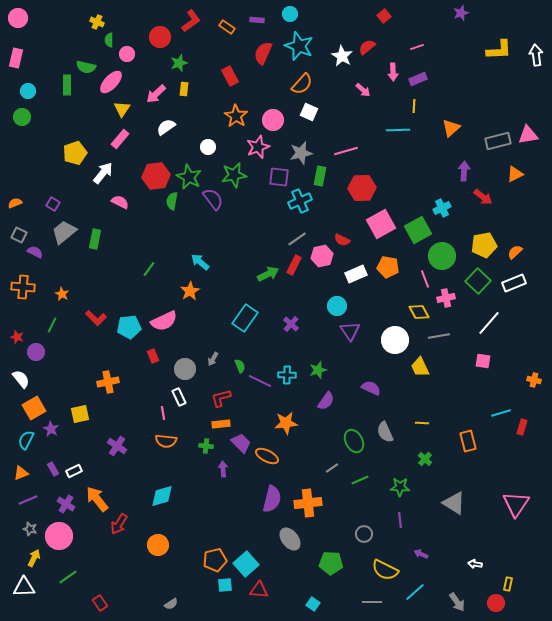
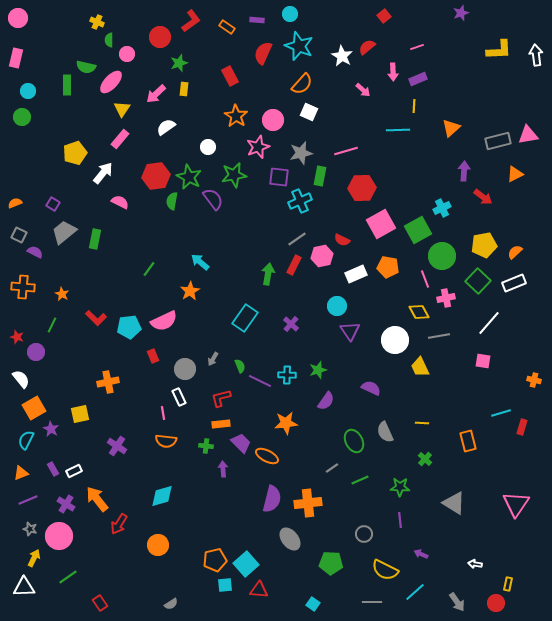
green arrow at (268, 274): rotated 55 degrees counterclockwise
